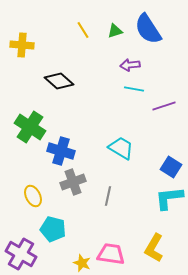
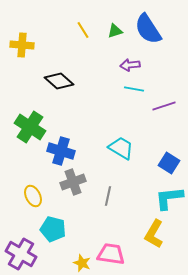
blue square: moved 2 px left, 4 px up
yellow L-shape: moved 14 px up
